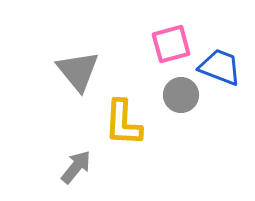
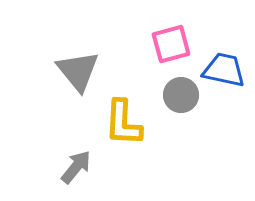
blue trapezoid: moved 4 px right, 3 px down; rotated 9 degrees counterclockwise
